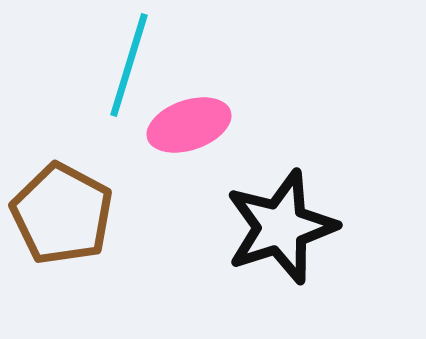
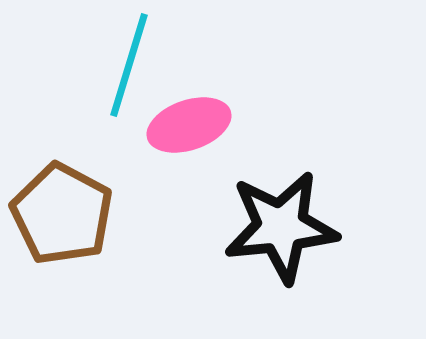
black star: rotated 12 degrees clockwise
